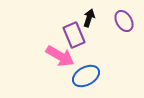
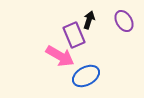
black arrow: moved 2 px down
